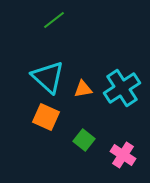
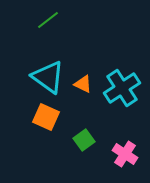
green line: moved 6 px left
cyan triangle: rotated 6 degrees counterclockwise
orange triangle: moved 5 px up; rotated 36 degrees clockwise
green square: rotated 15 degrees clockwise
pink cross: moved 2 px right, 1 px up
